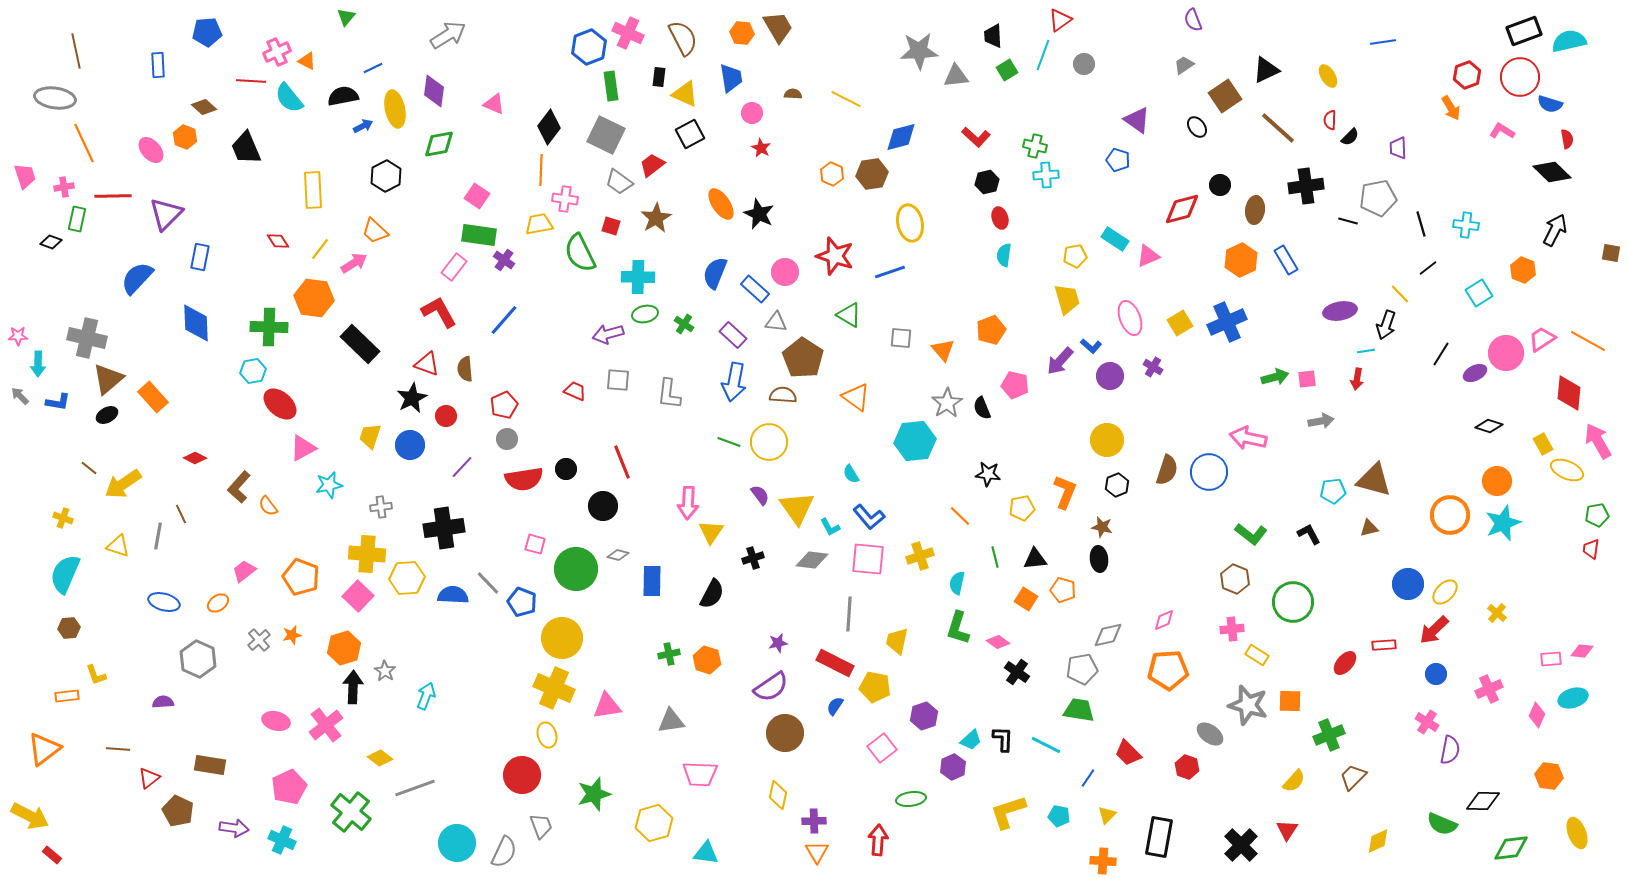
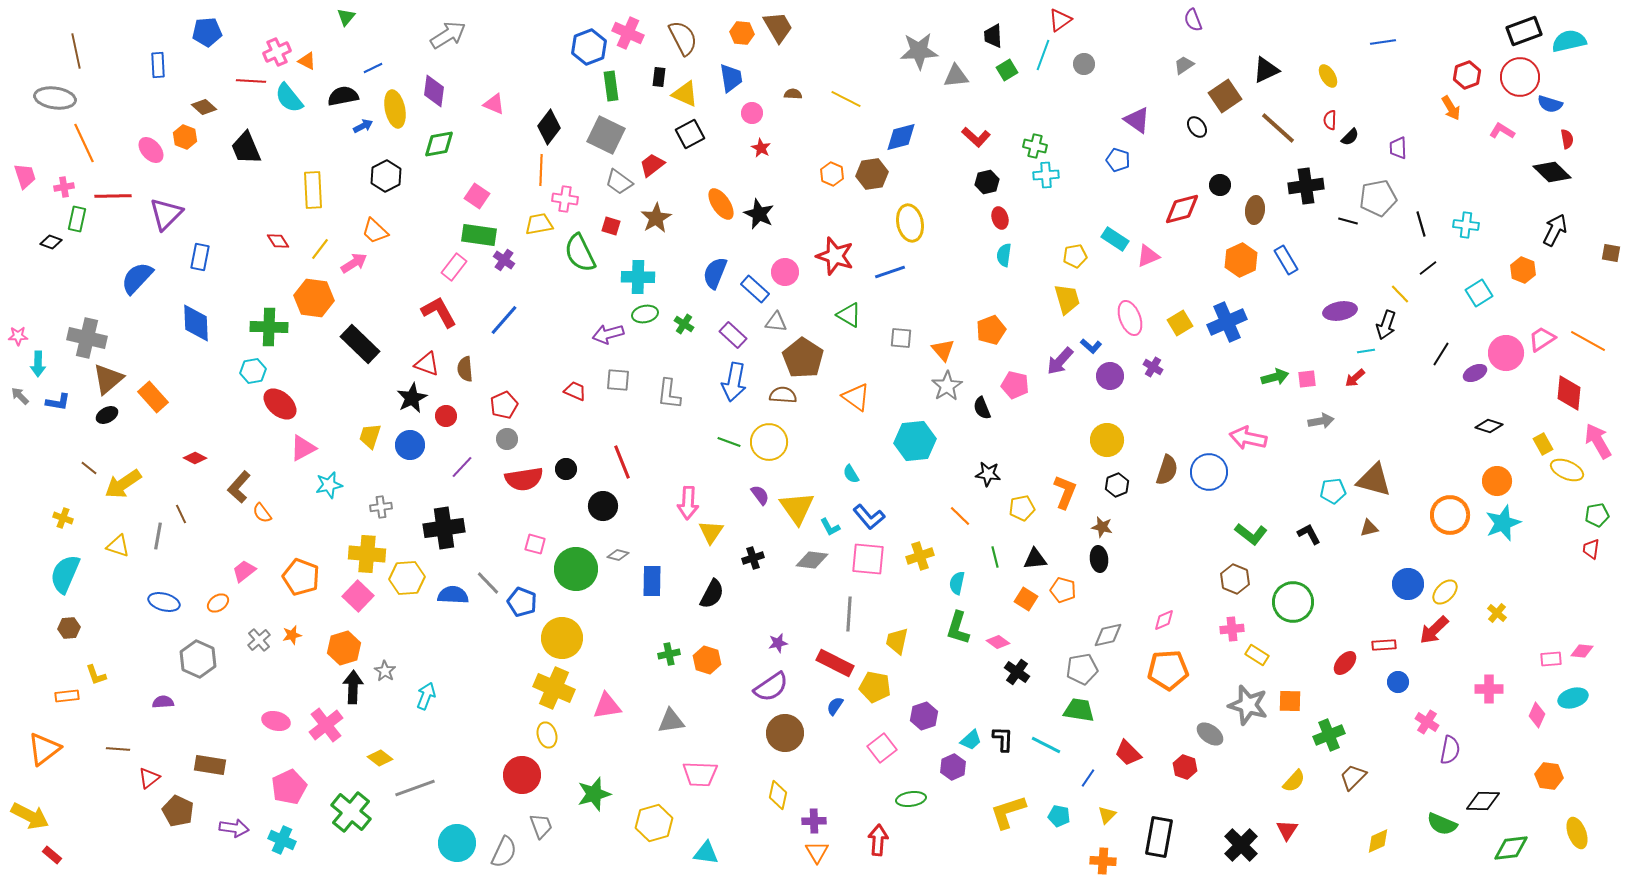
red arrow at (1357, 379): moved 2 px left, 1 px up; rotated 40 degrees clockwise
gray star at (947, 403): moved 17 px up
orange semicircle at (268, 506): moved 6 px left, 7 px down
blue circle at (1436, 674): moved 38 px left, 8 px down
pink cross at (1489, 689): rotated 24 degrees clockwise
red hexagon at (1187, 767): moved 2 px left
